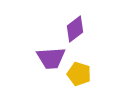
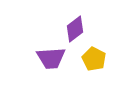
yellow pentagon: moved 15 px right, 15 px up; rotated 10 degrees clockwise
